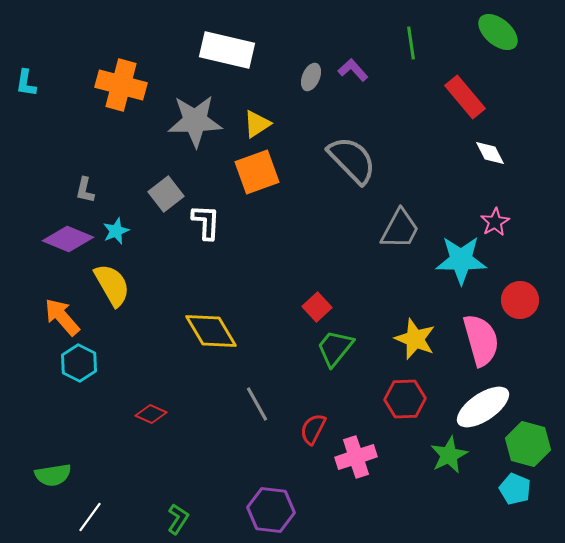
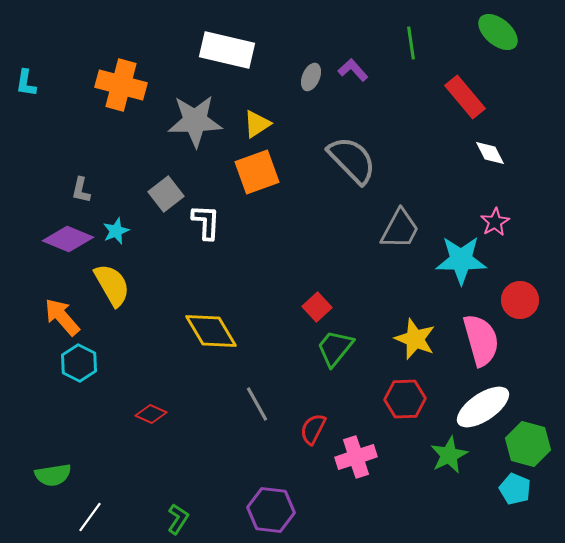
gray L-shape at (85, 190): moved 4 px left
